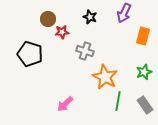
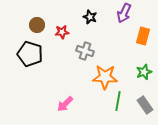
brown circle: moved 11 px left, 6 px down
orange star: rotated 25 degrees counterclockwise
